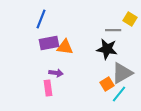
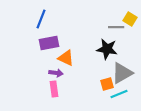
gray line: moved 3 px right, 3 px up
orange triangle: moved 1 px right, 11 px down; rotated 18 degrees clockwise
orange square: rotated 16 degrees clockwise
pink rectangle: moved 6 px right, 1 px down
cyan line: rotated 30 degrees clockwise
